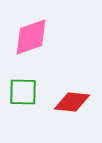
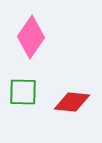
pink diamond: rotated 36 degrees counterclockwise
